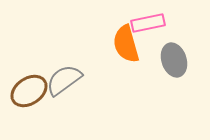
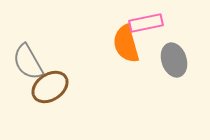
pink rectangle: moved 2 px left
gray semicircle: moved 36 px left, 18 px up; rotated 84 degrees counterclockwise
brown ellipse: moved 21 px right, 4 px up
